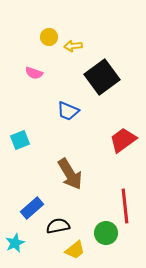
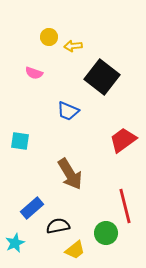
black square: rotated 16 degrees counterclockwise
cyan square: moved 1 px down; rotated 30 degrees clockwise
red line: rotated 8 degrees counterclockwise
